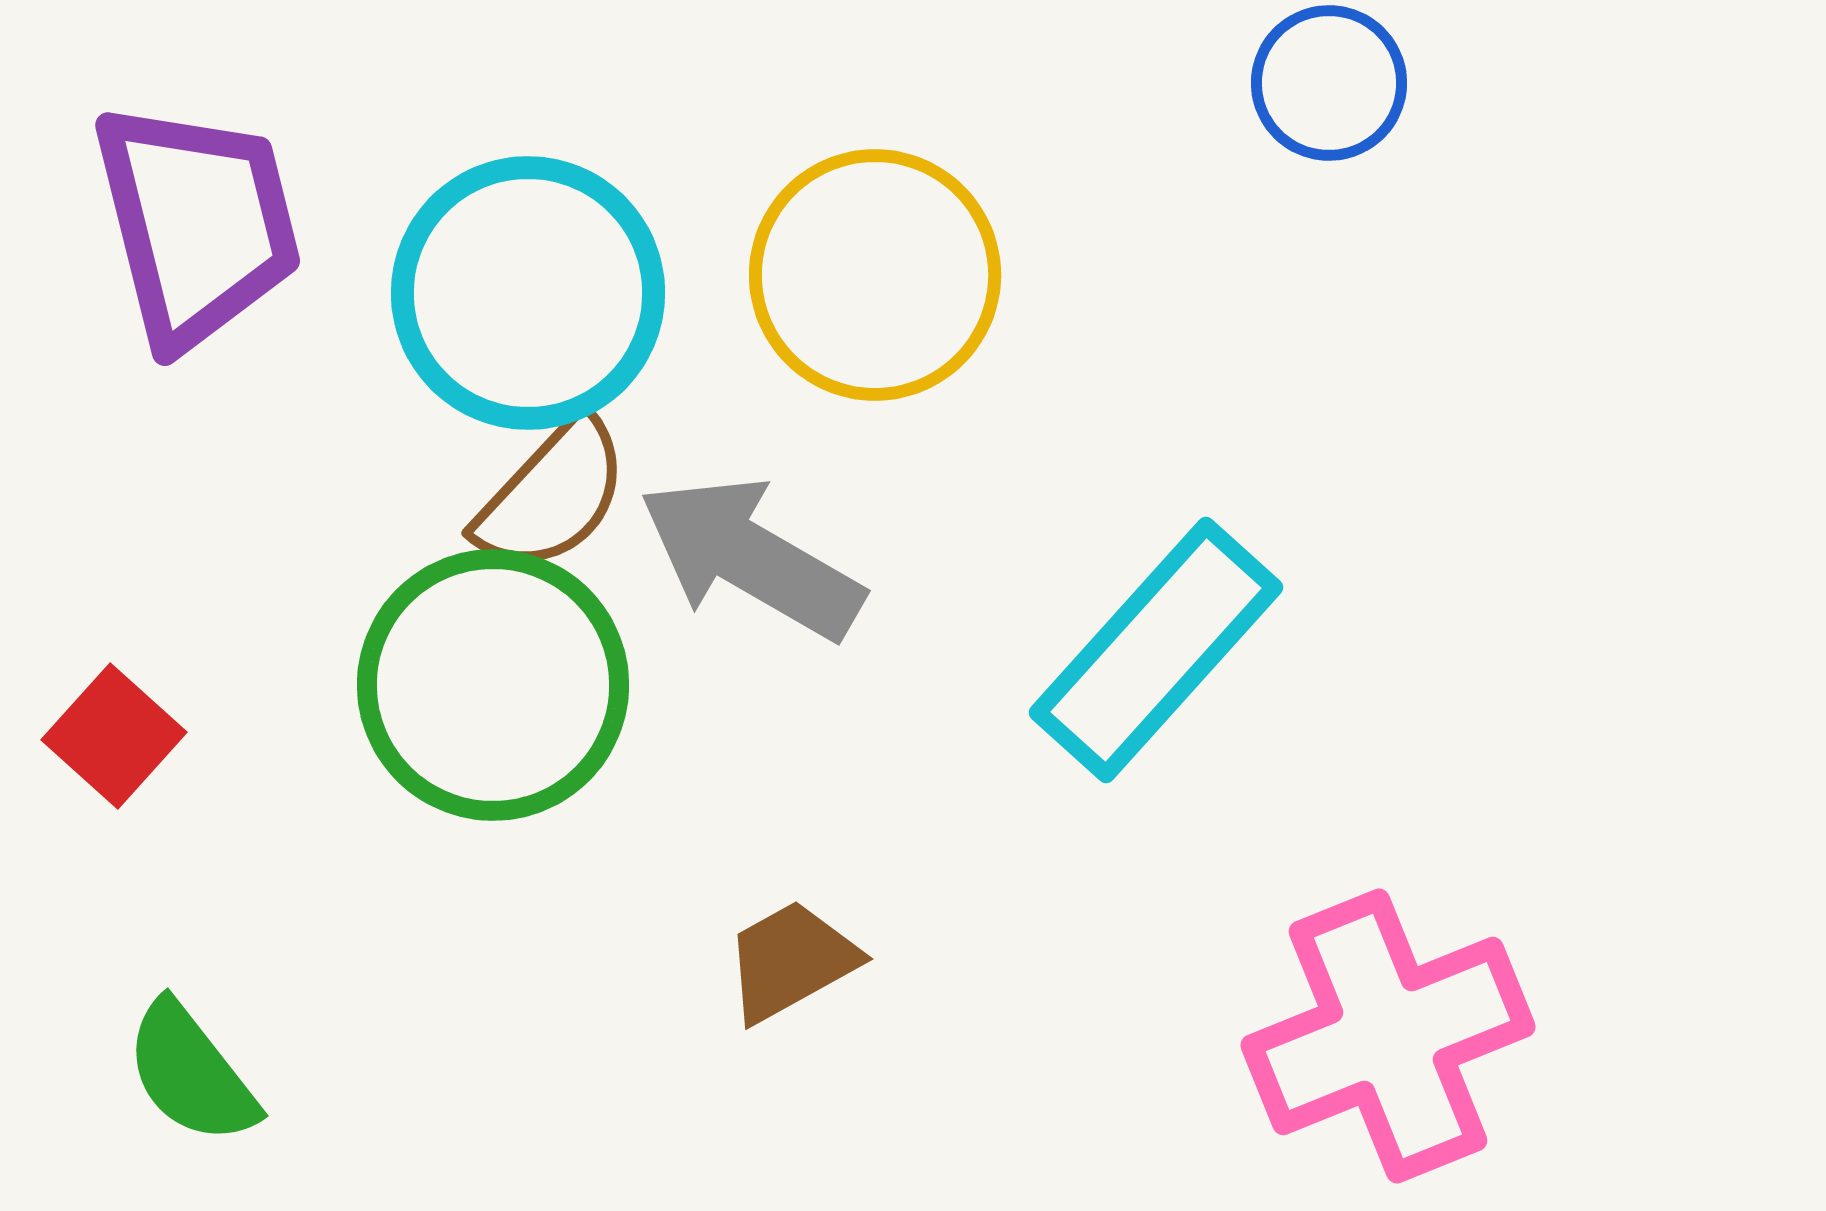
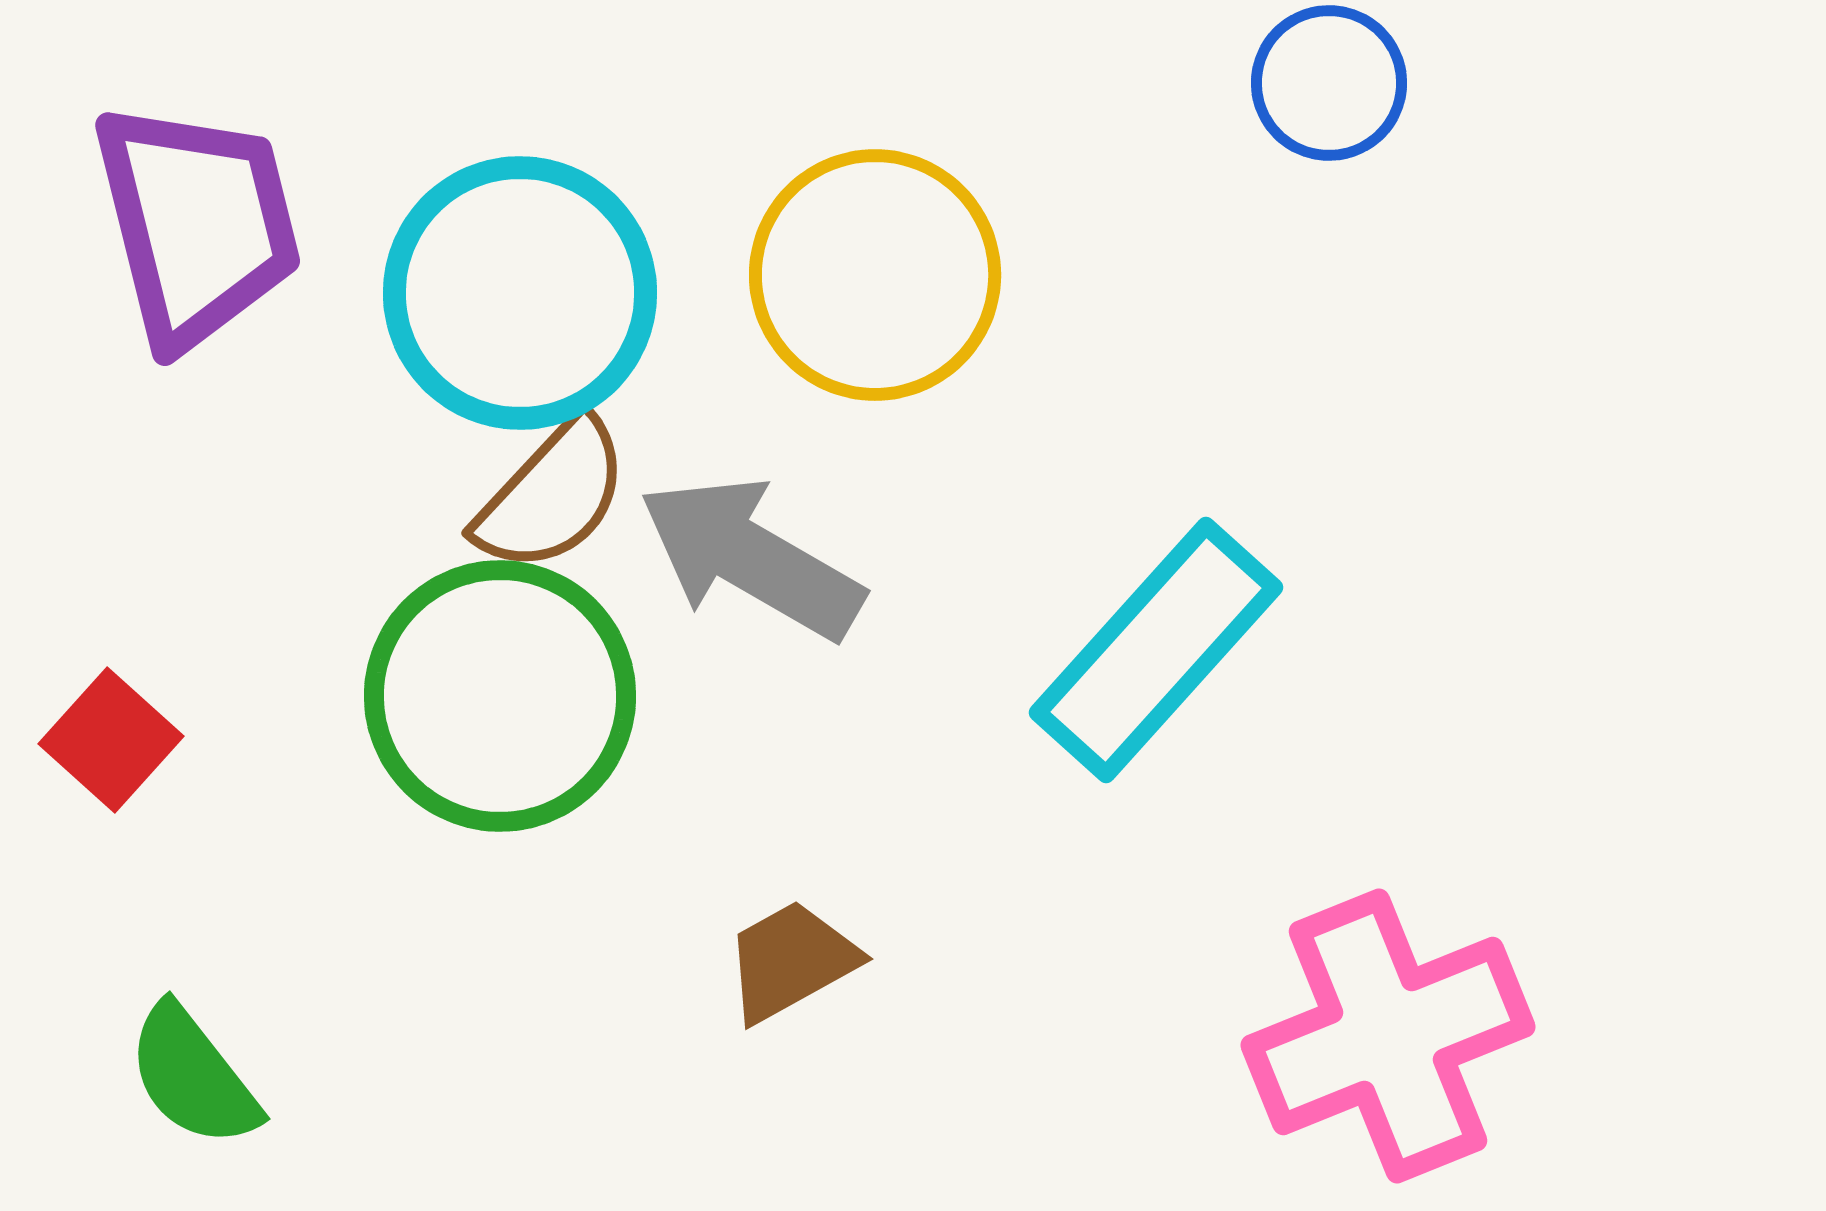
cyan circle: moved 8 px left
green circle: moved 7 px right, 11 px down
red square: moved 3 px left, 4 px down
green semicircle: moved 2 px right, 3 px down
